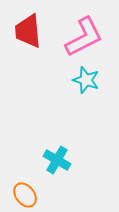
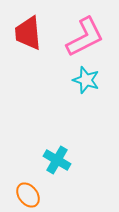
red trapezoid: moved 2 px down
pink L-shape: moved 1 px right
orange ellipse: moved 3 px right
